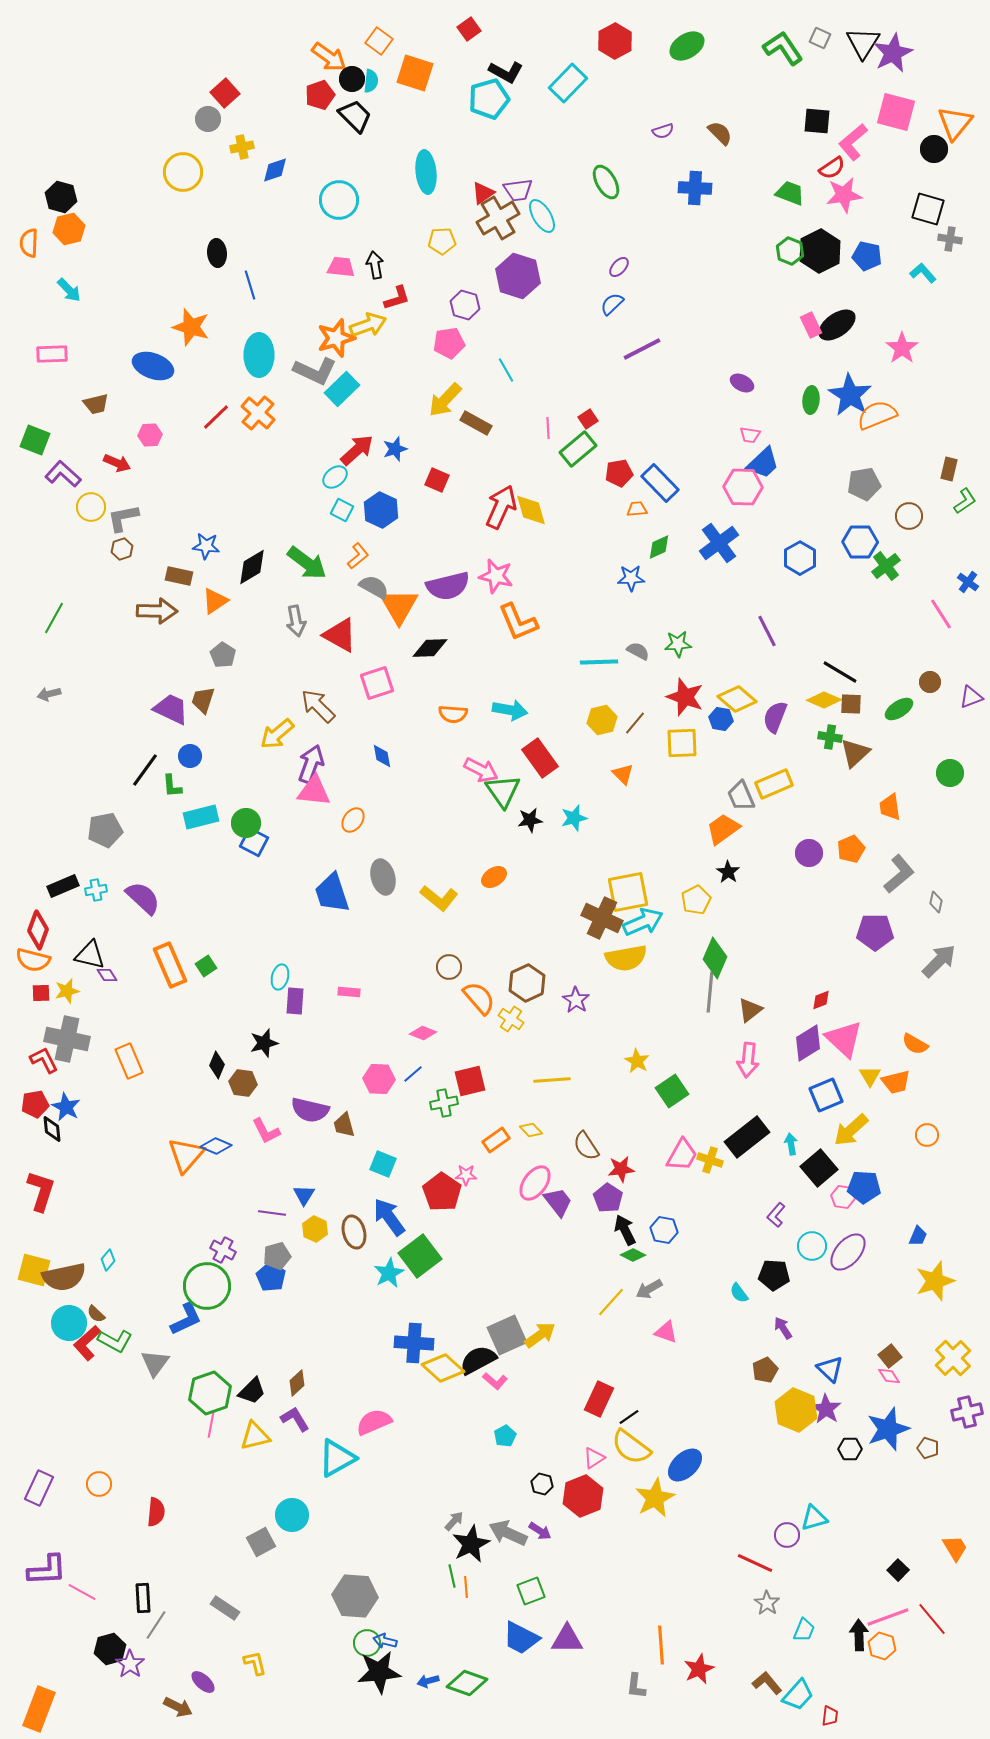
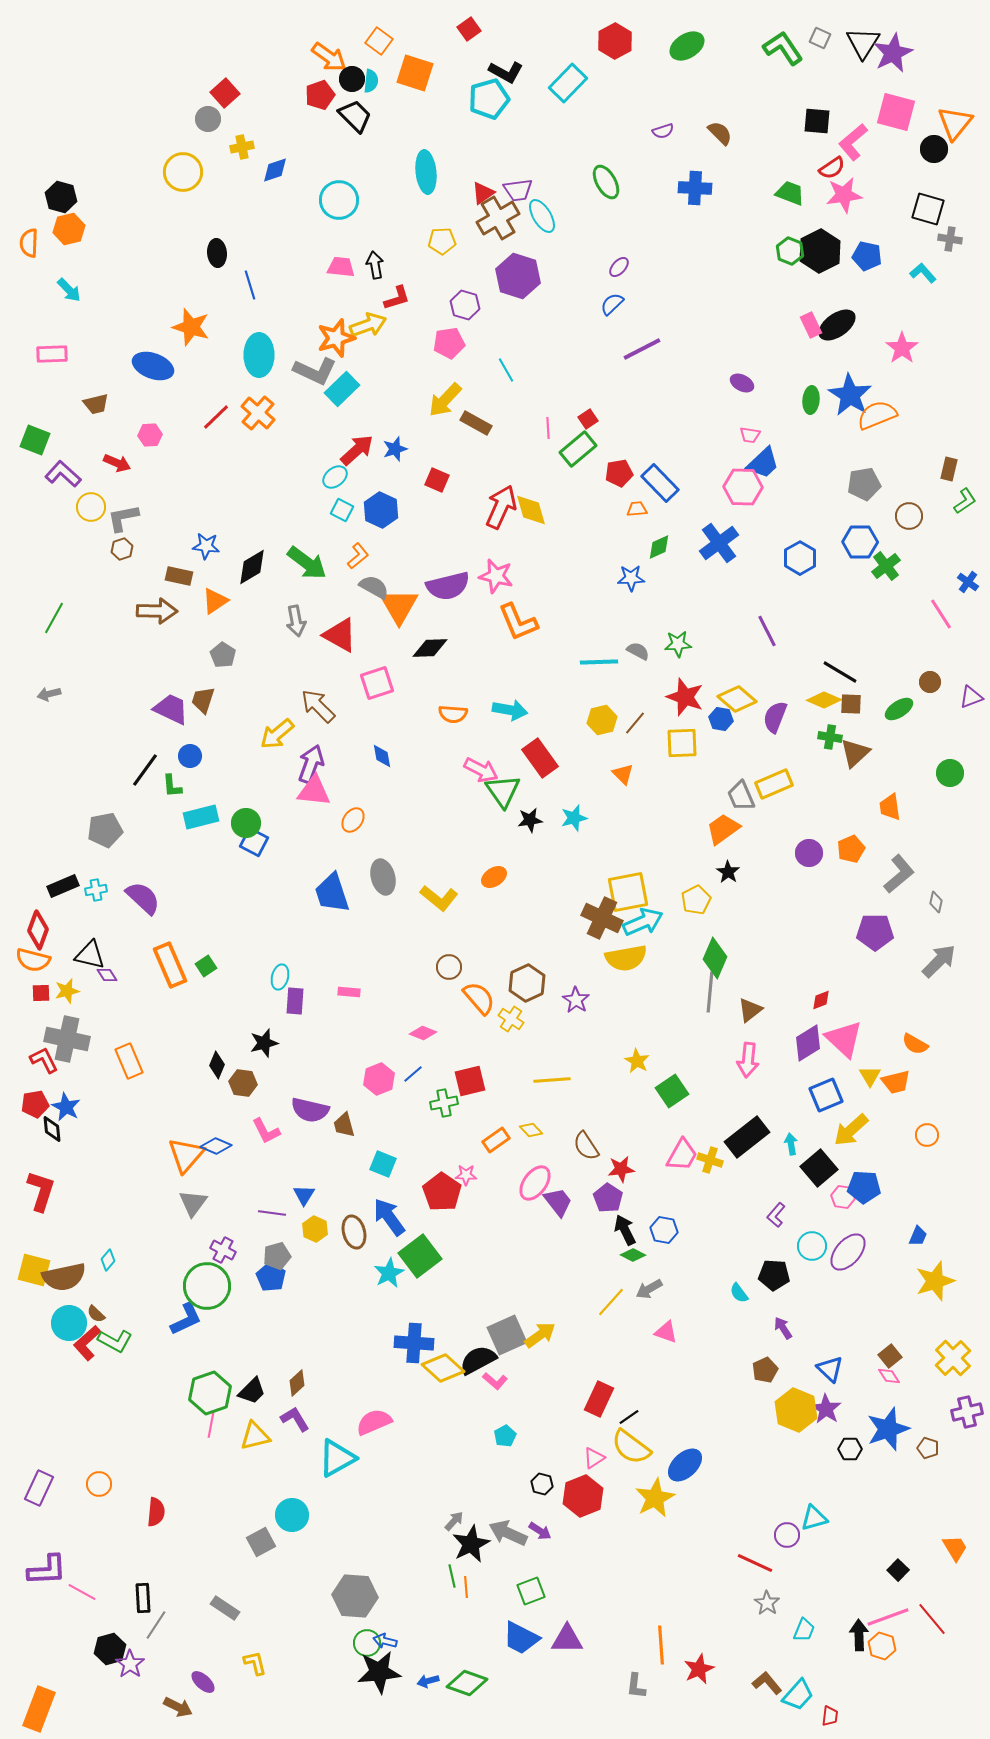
pink hexagon at (379, 1079): rotated 24 degrees counterclockwise
gray triangle at (155, 1363): moved 38 px right, 160 px up
